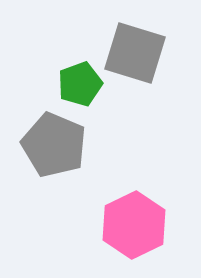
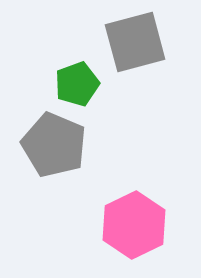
gray square: moved 11 px up; rotated 32 degrees counterclockwise
green pentagon: moved 3 px left
